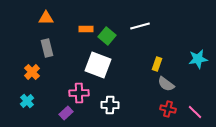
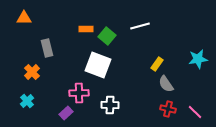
orange triangle: moved 22 px left
yellow rectangle: rotated 16 degrees clockwise
gray semicircle: rotated 18 degrees clockwise
